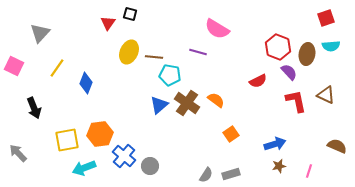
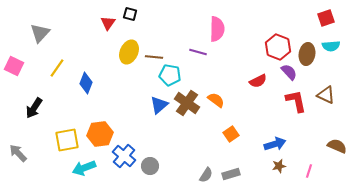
pink semicircle: rotated 120 degrees counterclockwise
black arrow: rotated 55 degrees clockwise
